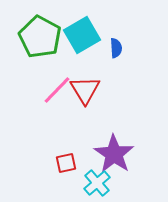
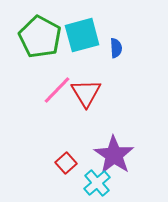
cyan square: rotated 15 degrees clockwise
red triangle: moved 1 px right, 3 px down
purple star: moved 1 px down
red square: rotated 30 degrees counterclockwise
